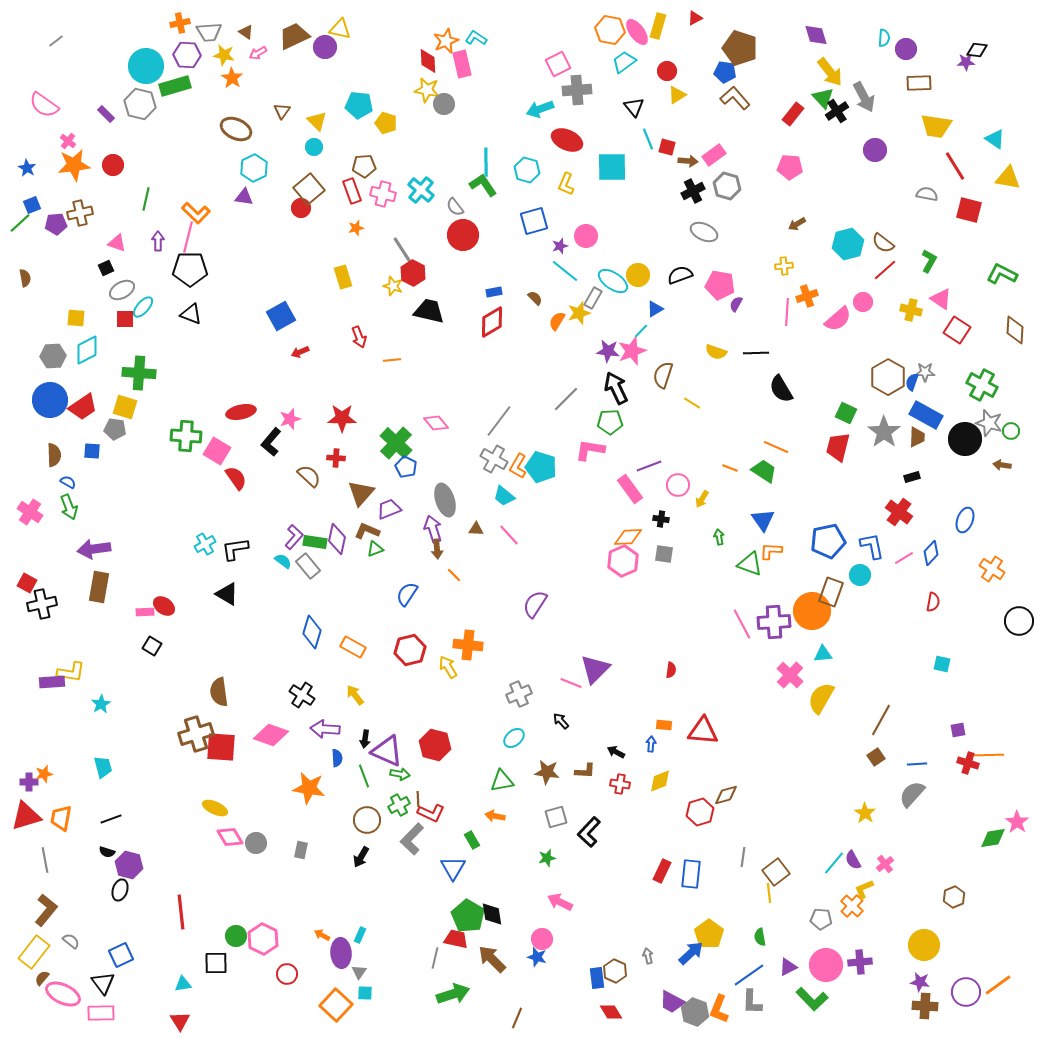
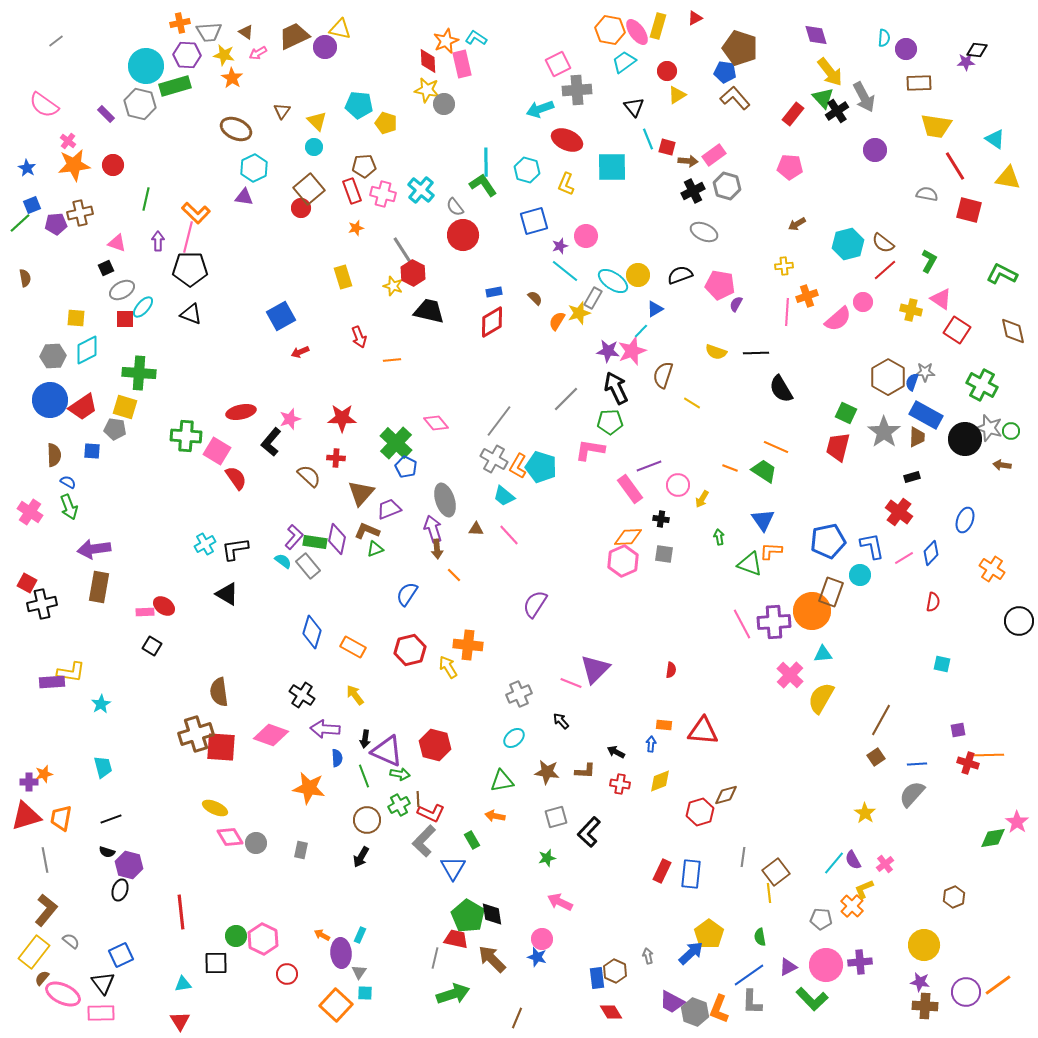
brown diamond at (1015, 330): moved 2 px left, 1 px down; rotated 16 degrees counterclockwise
gray star at (989, 423): moved 5 px down
gray L-shape at (412, 839): moved 12 px right, 2 px down
